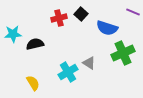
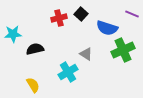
purple line: moved 1 px left, 2 px down
black semicircle: moved 5 px down
green cross: moved 3 px up
gray triangle: moved 3 px left, 9 px up
yellow semicircle: moved 2 px down
